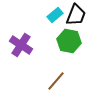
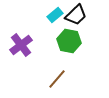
black trapezoid: rotated 25 degrees clockwise
purple cross: rotated 20 degrees clockwise
brown line: moved 1 px right, 2 px up
